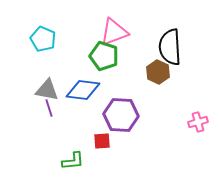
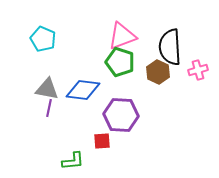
pink triangle: moved 8 px right, 4 px down
green pentagon: moved 16 px right, 6 px down
gray triangle: moved 1 px up
purple line: rotated 30 degrees clockwise
pink cross: moved 52 px up
